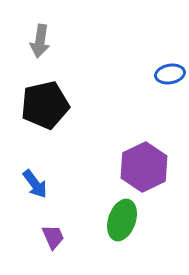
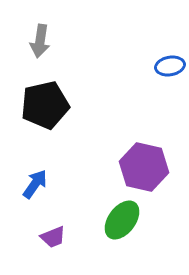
blue ellipse: moved 8 px up
purple hexagon: rotated 21 degrees counterclockwise
blue arrow: rotated 108 degrees counterclockwise
green ellipse: rotated 18 degrees clockwise
purple trapezoid: rotated 92 degrees clockwise
